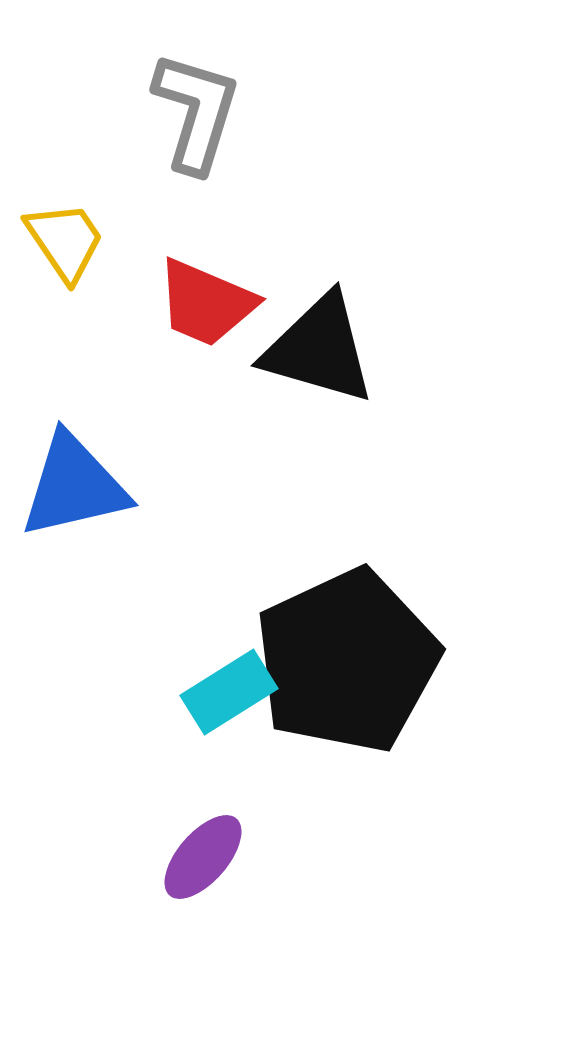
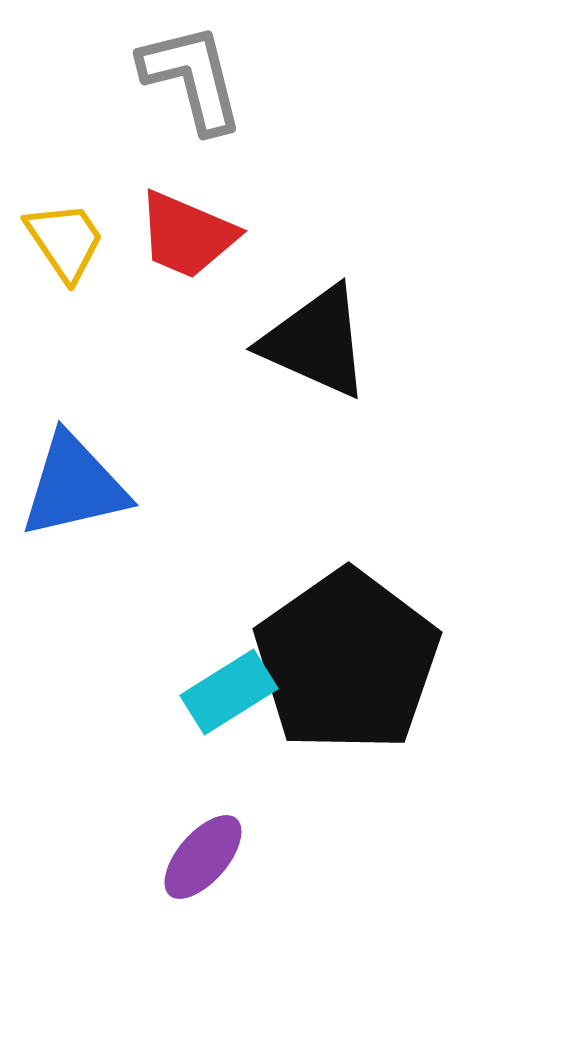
gray L-shape: moved 4 px left, 34 px up; rotated 31 degrees counterclockwise
red trapezoid: moved 19 px left, 68 px up
black triangle: moved 3 px left, 7 px up; rotated 8 degrees clockwise
black pentagon: rotated 10 degrees counterclockwise
